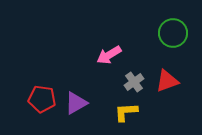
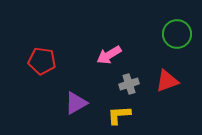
green circle: moved 4 px right, 1 px down
gray cross: moved 5 px left, 2 px down; rotated 18 degrees clockwise
red pentagon: moved 38 px up
yellow L-shape: moved 7 px left, 3 px down
